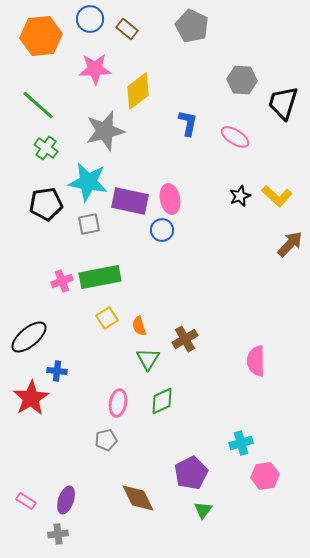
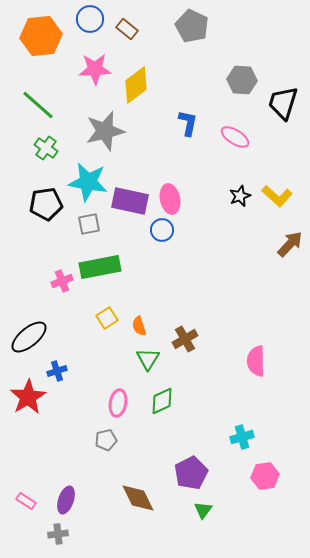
yellow diamond at (138, 91): moved 2 px left, 6 px up
green rectangle at (100, 277): moved 10 px up
blue cross at (57, 371): rotated 24 degrees counterclockwise
red star at (31, 398): moved 3 px left, 1 px up
cyan cross at (241, 443): moved 1 px right, 6 px up
